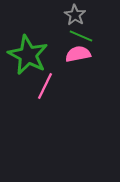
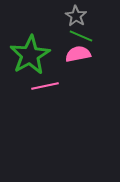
gray star: moved 1 px right, 1 px down
green star: moved 2 px right; rotated 15 degrees clockwise
pink line: rotated 52 degrees clockwise
